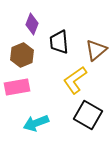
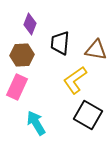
purple diamond: moved 2 px left
black trapezoid: moved 1 px right, 1 px down; rotated 10 degrees clockwise
brown triangle: rotated 50 degrees clockwise
brown hexagon: rotated 20 degrees clockwise
pink rectangle: rotated 55 degrees counterclockwise
cyan arrow: rotated 80 degrees clockwise
